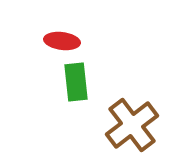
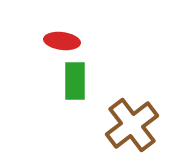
green rectangle: moved 1 px left, 1 px up; rotated 6 degrees clockwise
